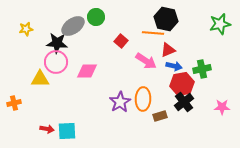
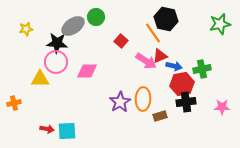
orange line: rotated 50 degrees clockwise
red triangle: moved 8 px left, 6 px down
black cross: moved 2 px right; rotated 30 degrees clockwise
